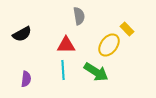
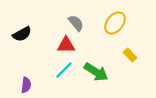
gray semicircle: moved 3 px left, 7 px down; rotated 30 degrees counterclockwise
yellow rectangle: moved 3 px right, 26 px down
yellow ellipse: moved 6 px right, 22 px up
cyan line: moved 1 px right; rotated 48 degrees clockwise
purple semicircle: moved 6 px down
